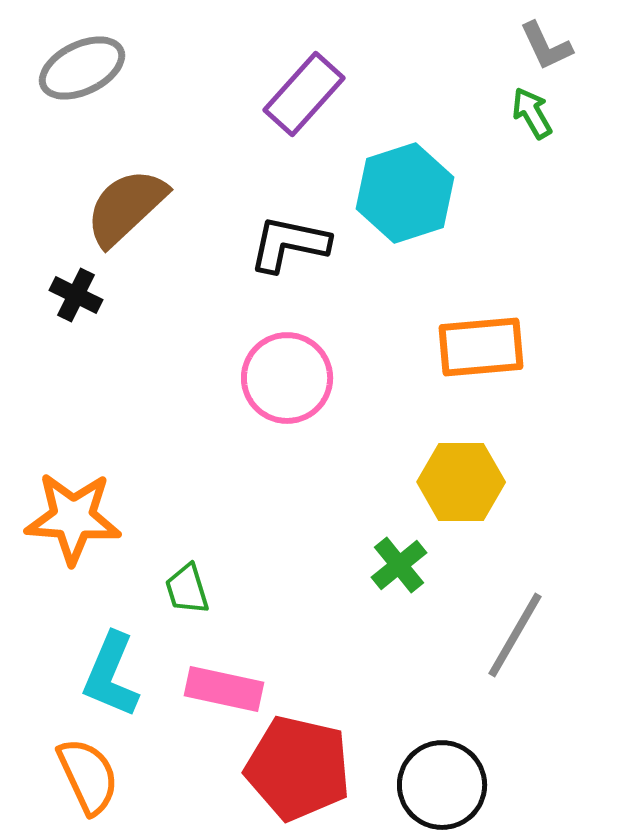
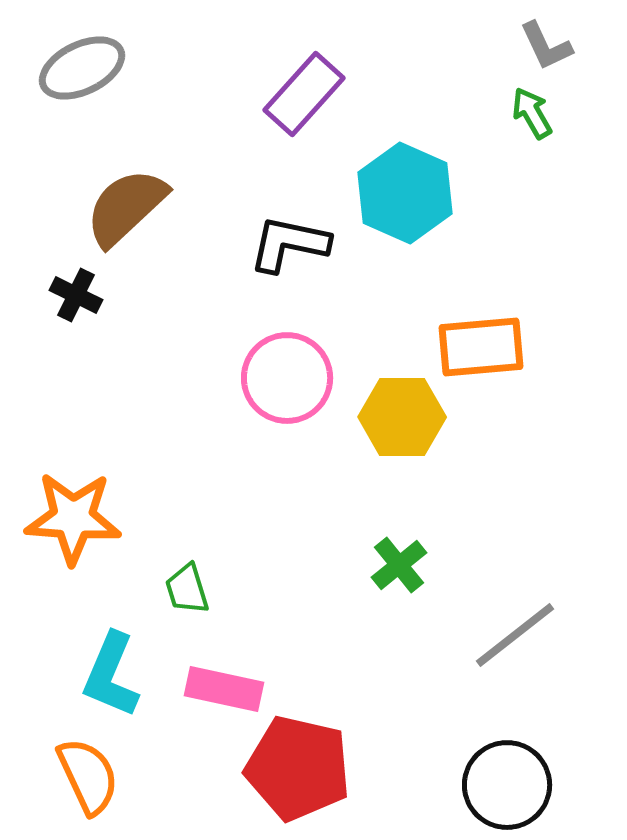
cyan hexagon: rotated 18 degrees counterclockwise
yellow hexagon: moved 59 px left, 65 px up
gray line: rotated 22 degrees clockwise
black circle: moved 65 px right
